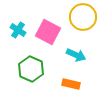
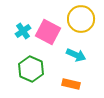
yellow circle: moved 2 px left, 2 px down
cyan cross: moved 5 px right, 1 px down; rotated 21 degrees clockwise
